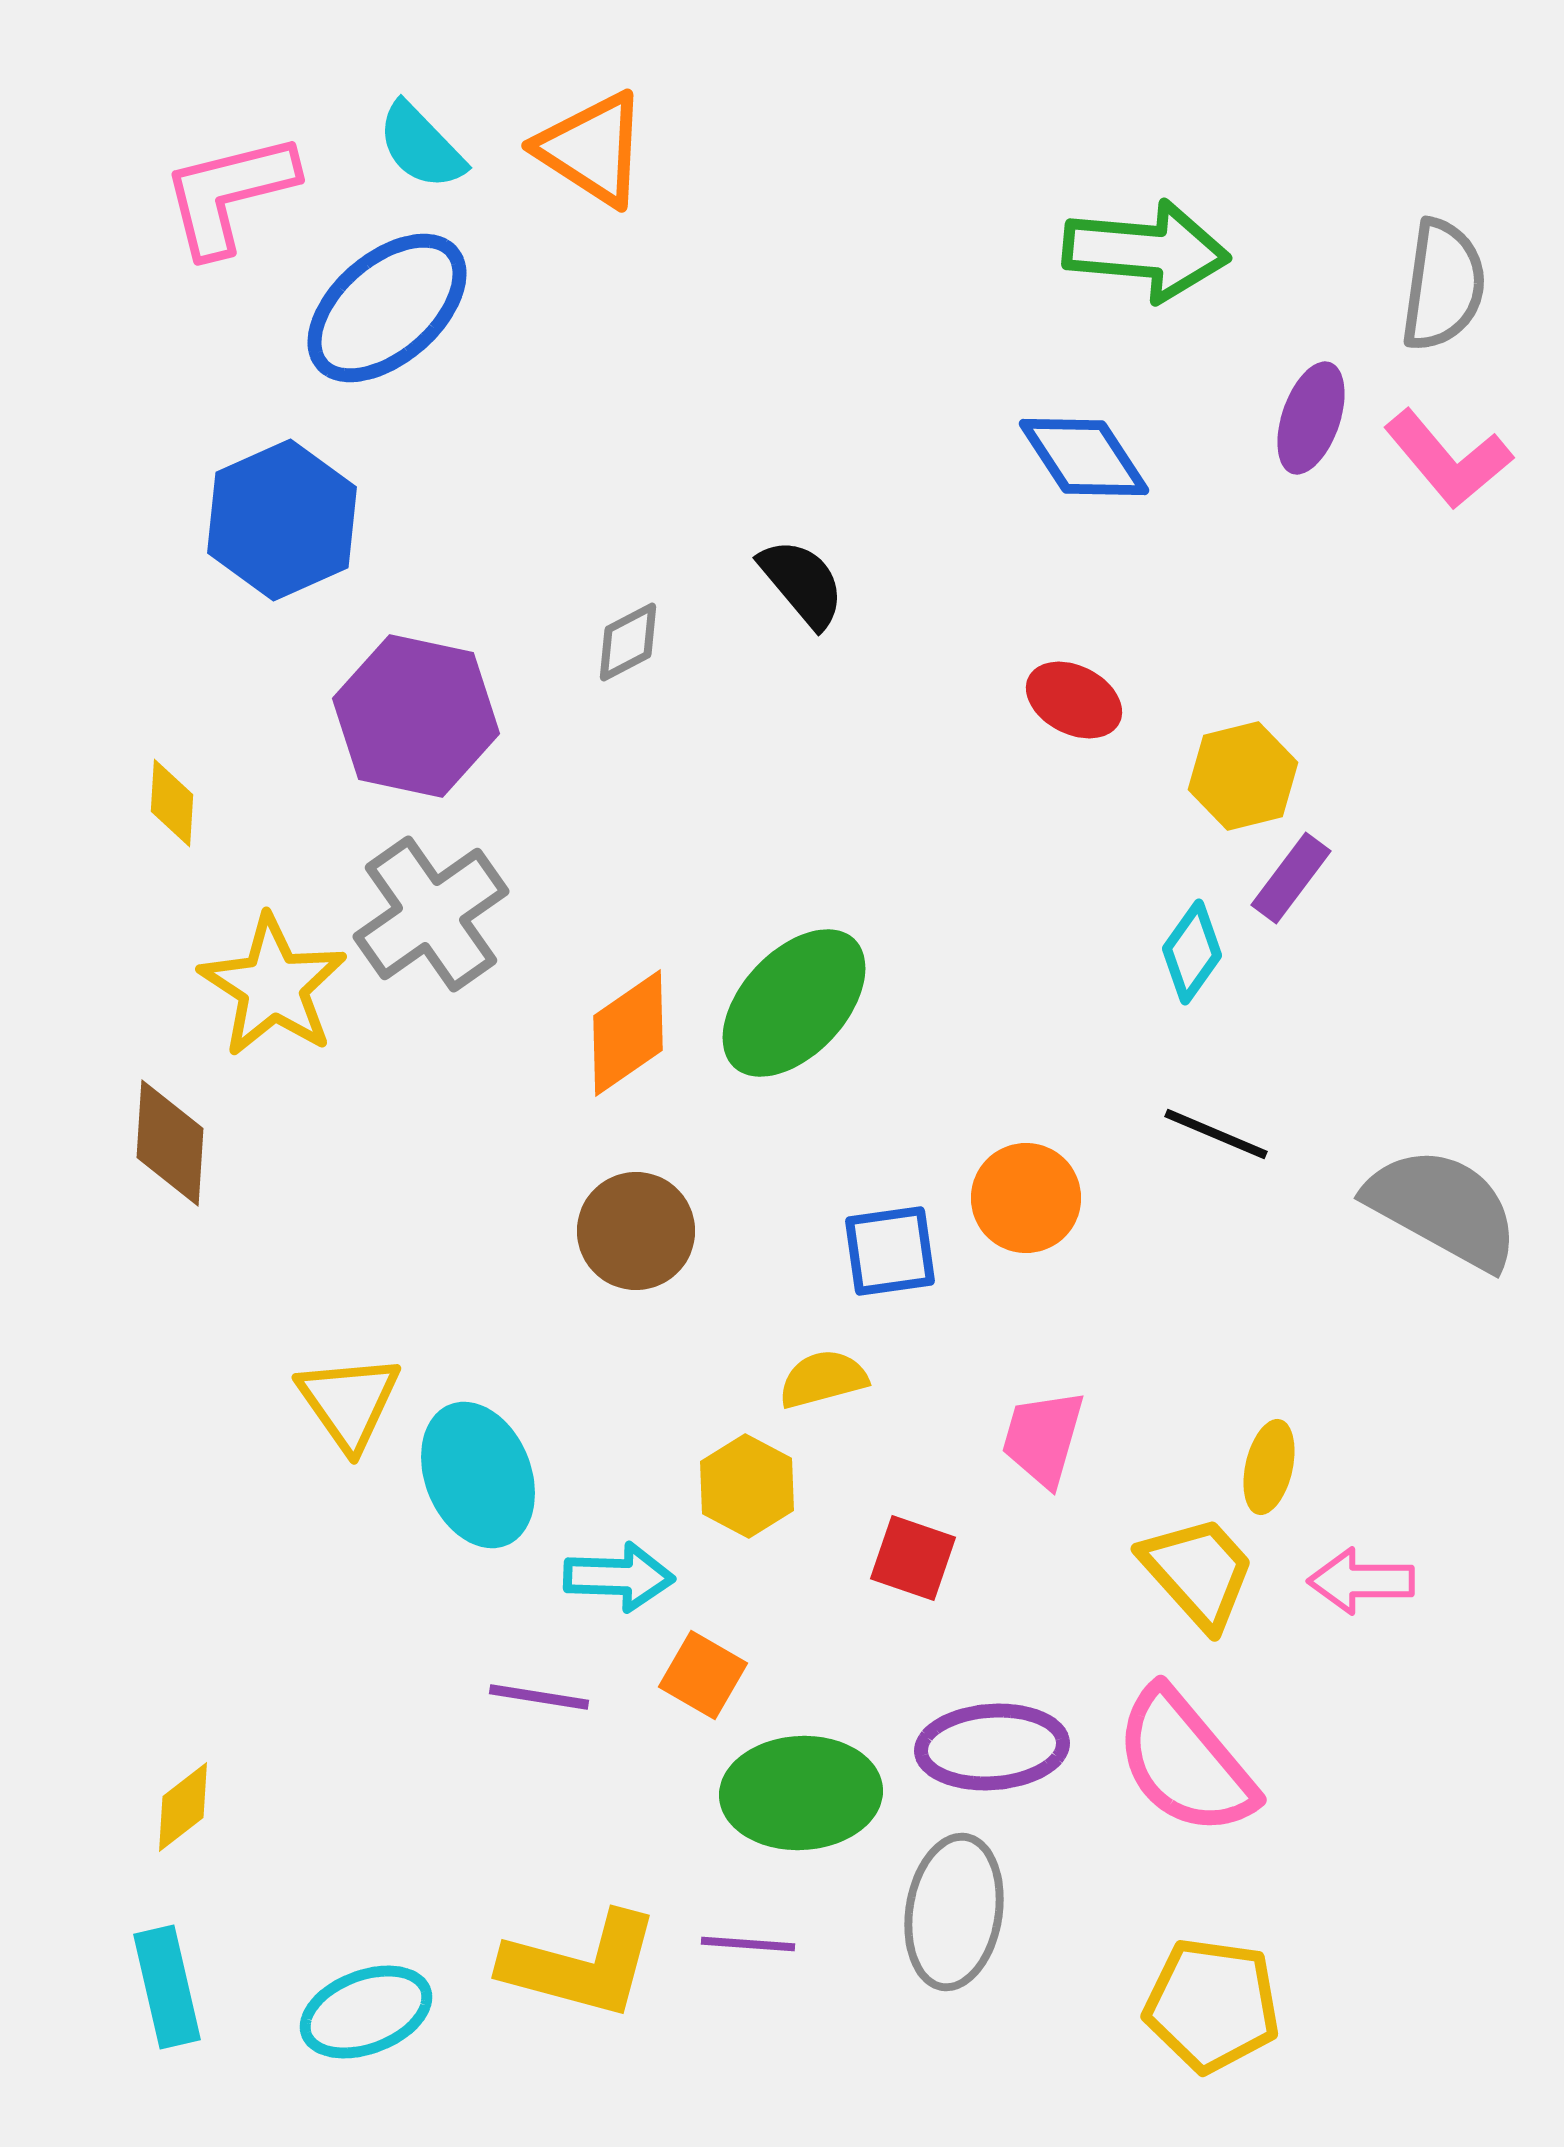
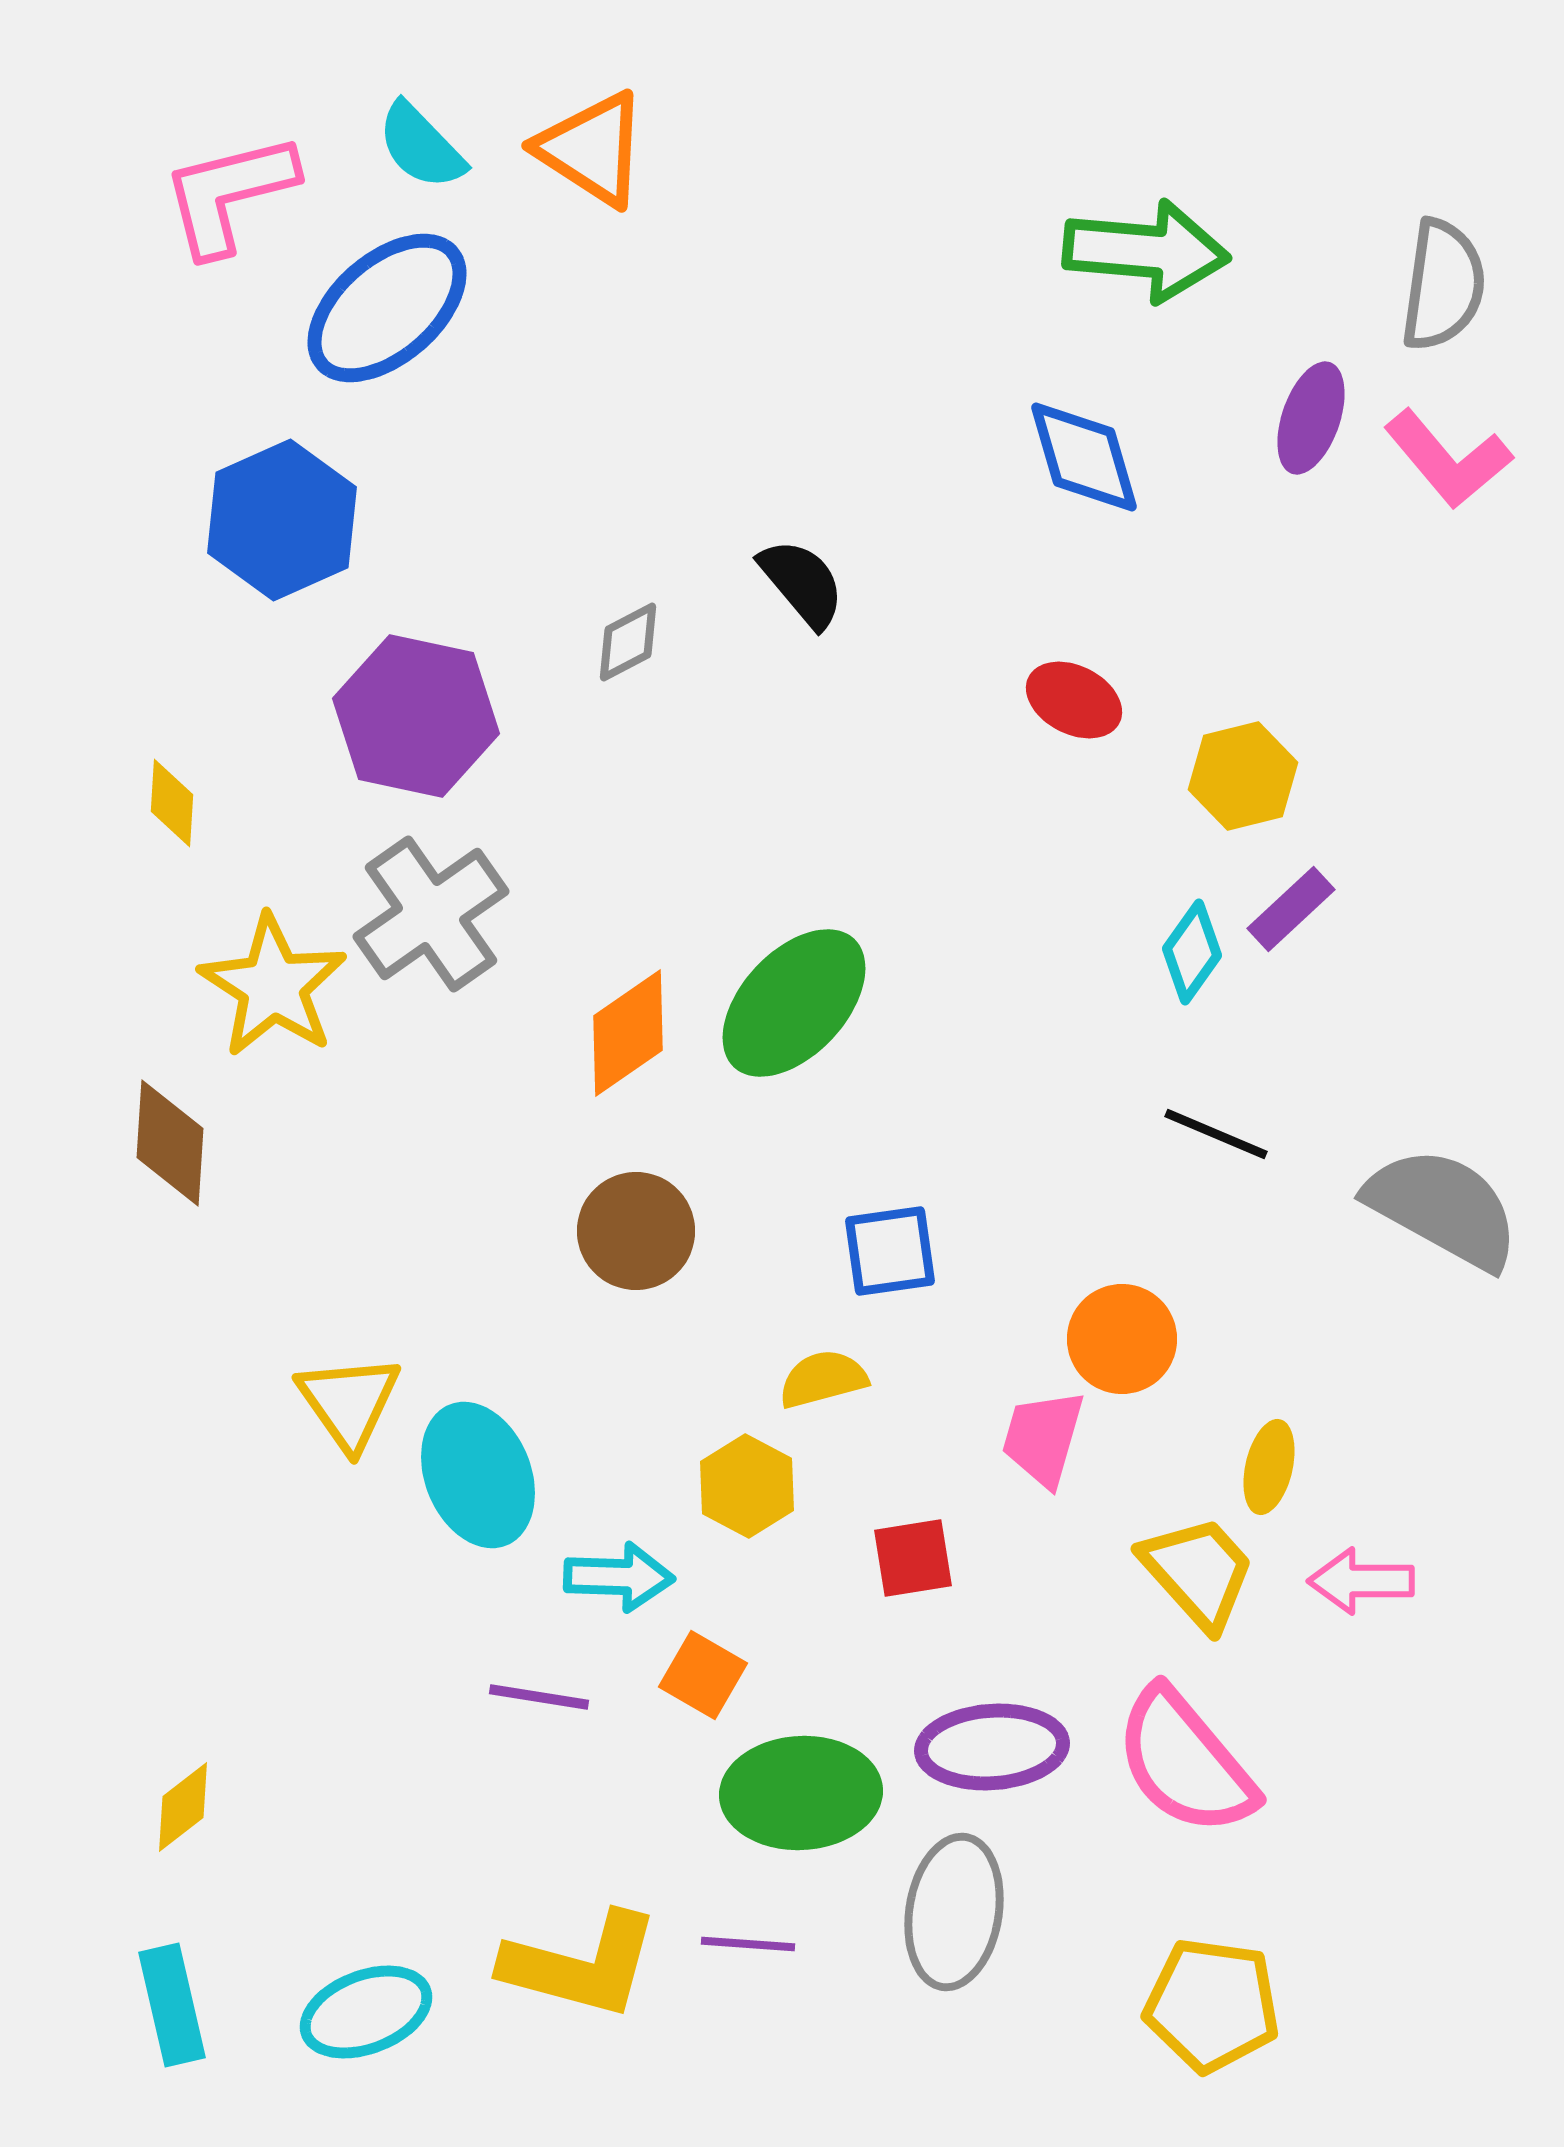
blue diamond at (1084, 457): rotated 17 degrees clockwise
purple rectangle at (1291, 878): moved 31 px down; rotated 10 degrees clockwise
orange circle at (1026, 1198): moved 96 px right, 141 px down
red square at (913, 1558): rotated 28 degrees counterclockwise
cyan rectangle at (167, 1987): moved 5 px right, 18 px down
